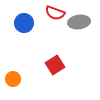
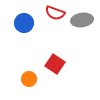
gray ellipse: moved 3 px right, 2 px up
red square: moved 1 px up; rotated 24 degrees counterclockwise
orange circle: moved 16 px right
